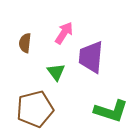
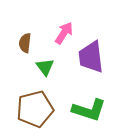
purple trapezoid: rotated 12 degrees counterclockwise
green triangle: moved 11 px left, 5 px up
green L-shape: moved 22 px left, 1 px up
